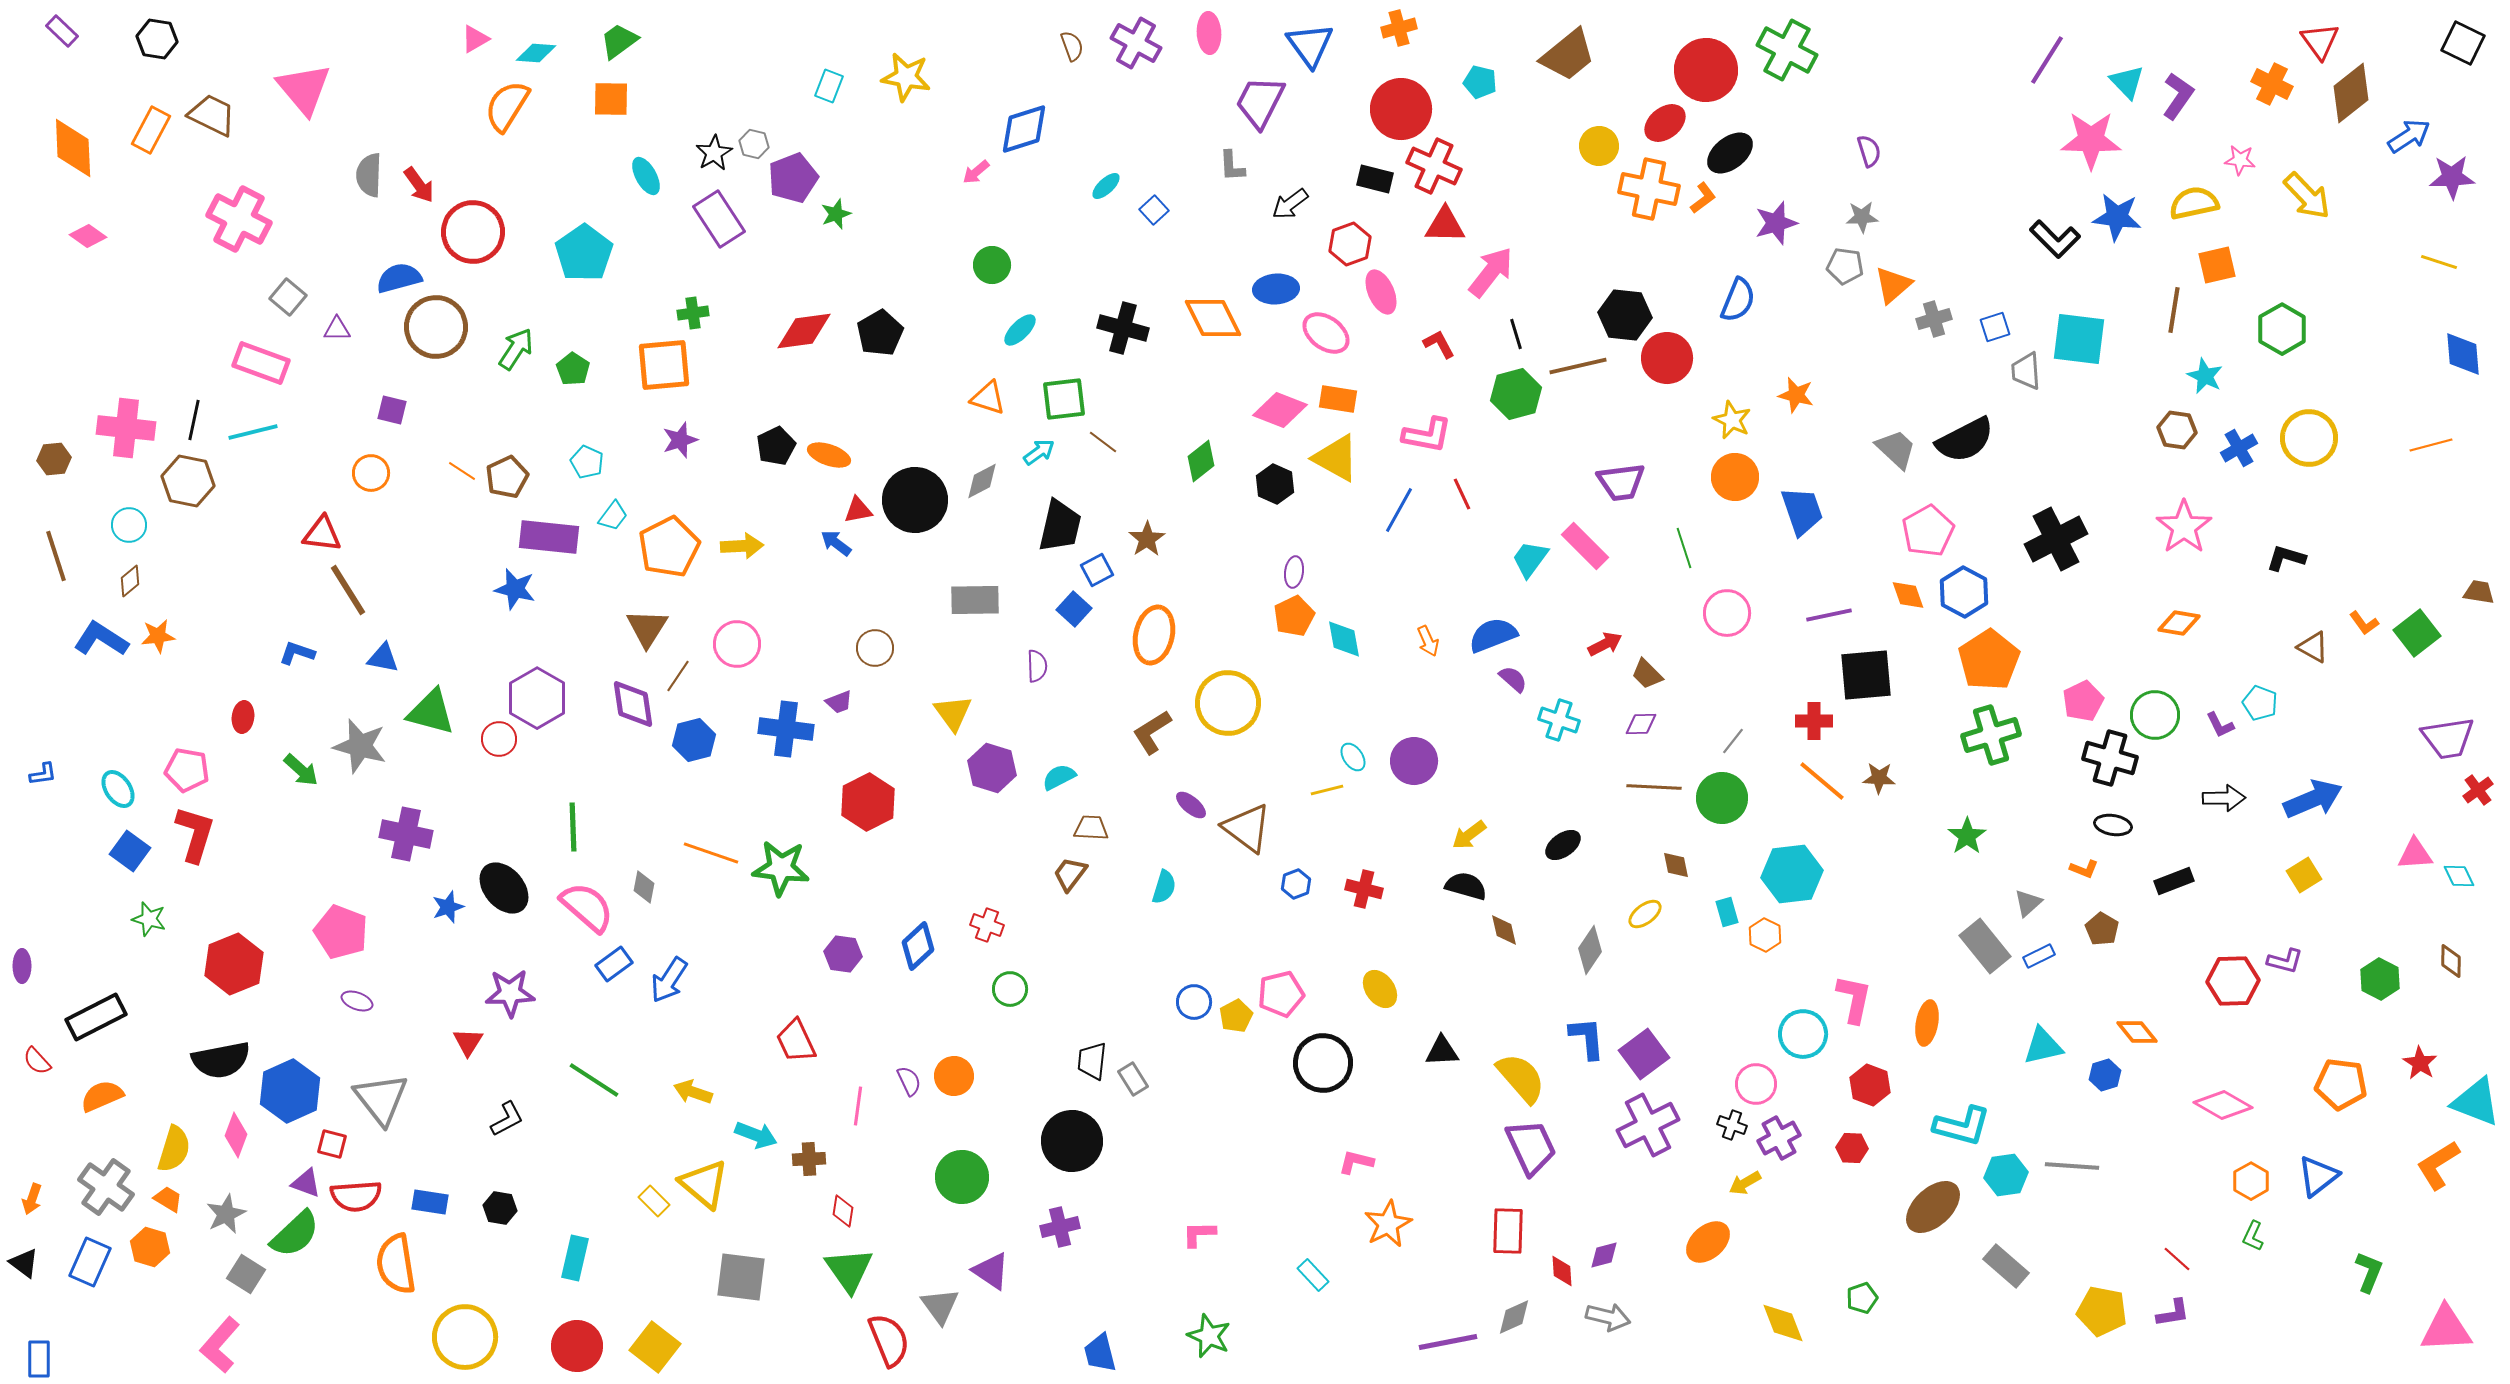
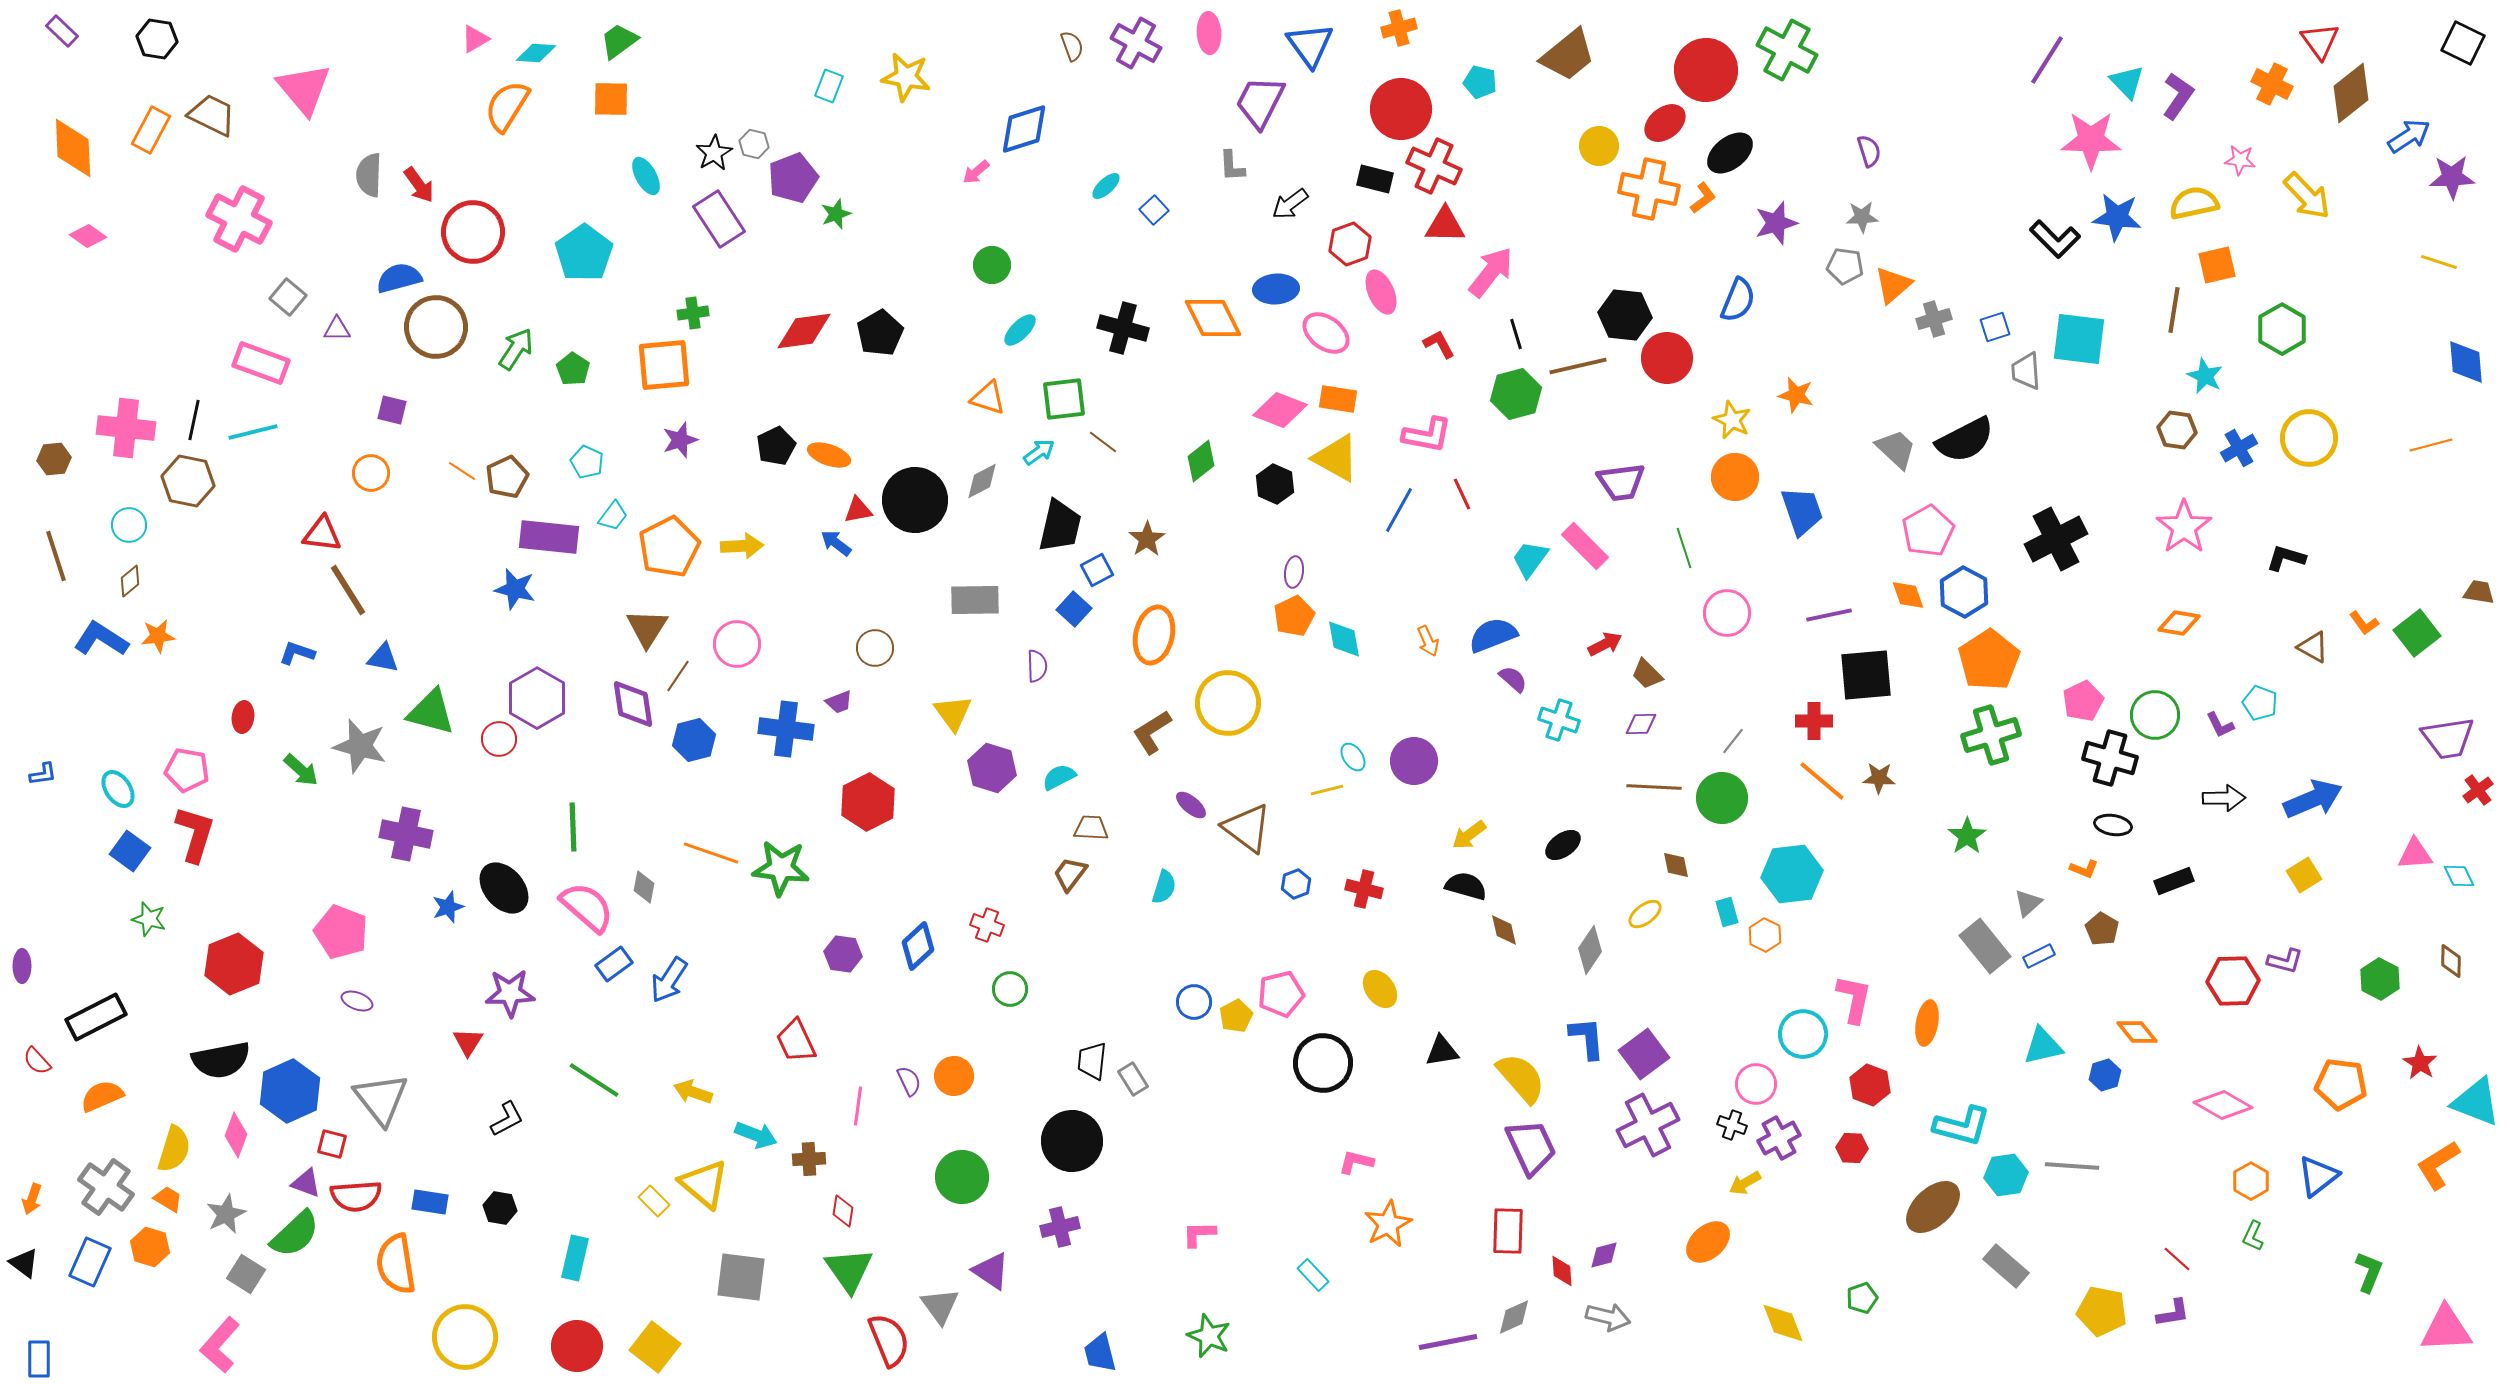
blue diamond at (2463, 354): moved 3 px right, 8 px down
black triangle at (1442, 1051): rotated 6 degrees counterclockwise
